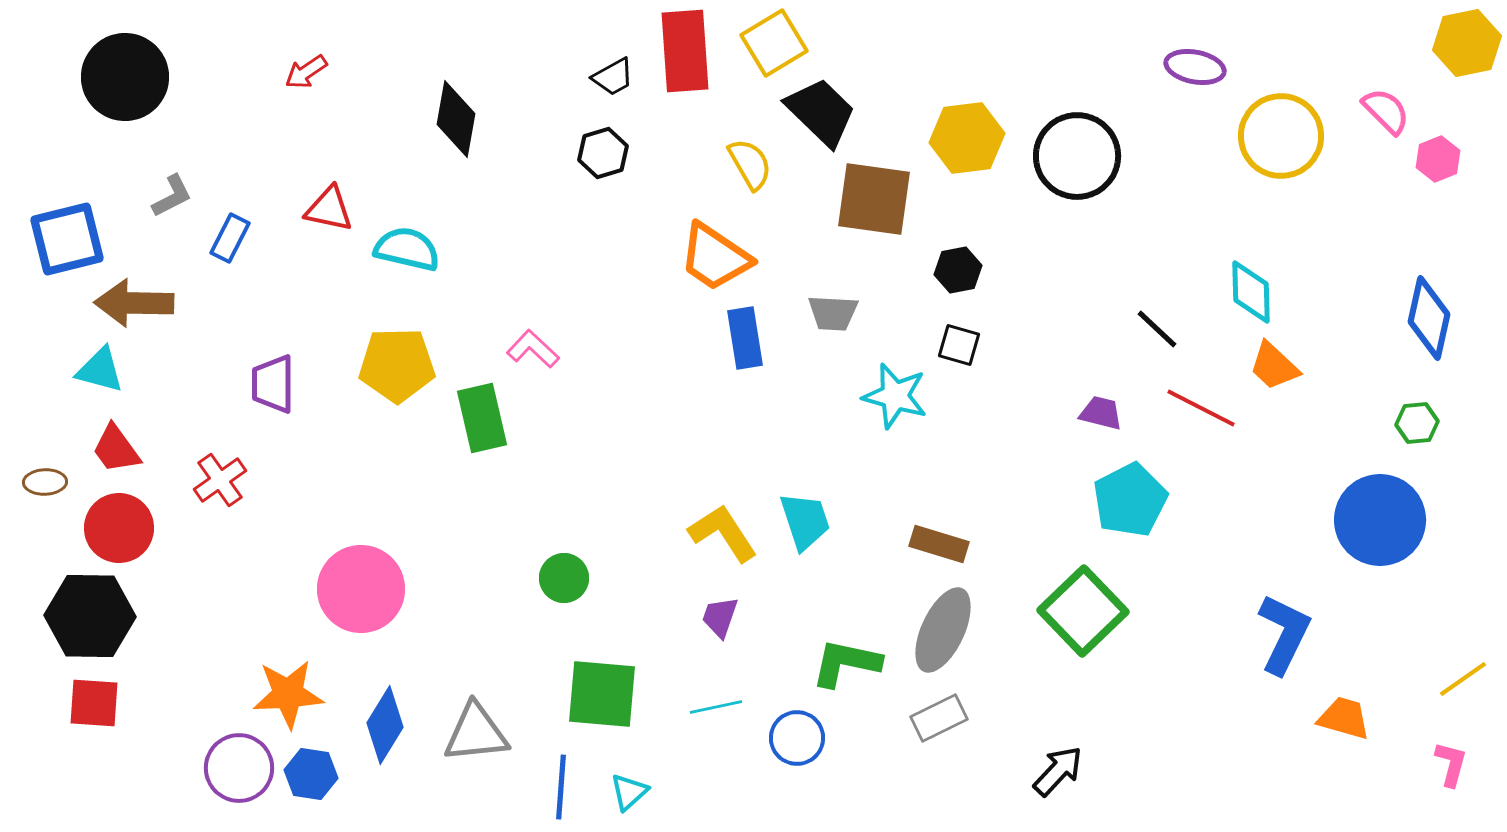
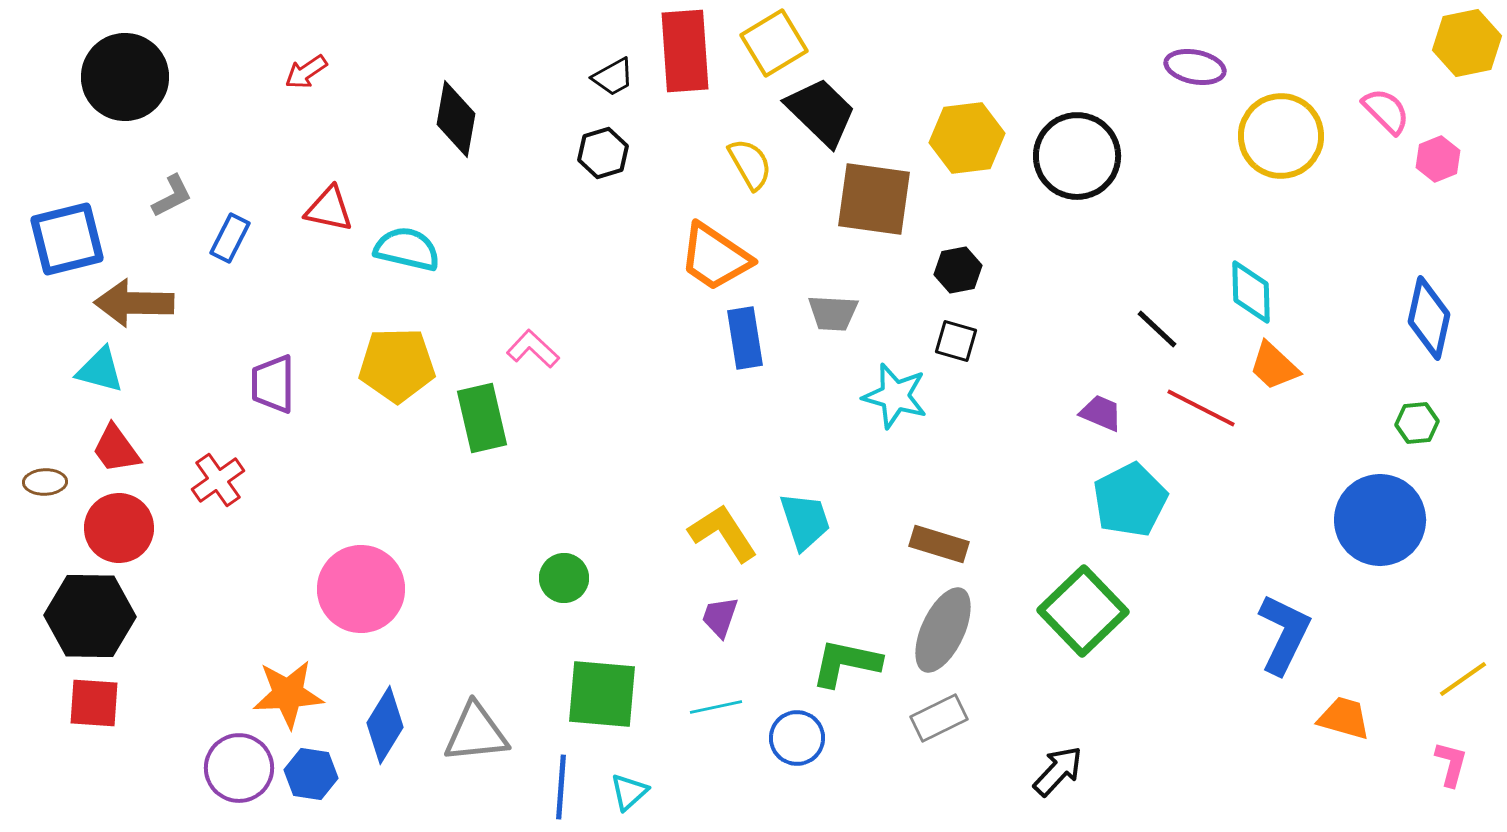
black square at (959, 345): moved 3 px left, 4 px up
purple trapezoid at (1101, 413): rotated 9 degrees clockwise
red cross at (220, 480): moved 2 px left
